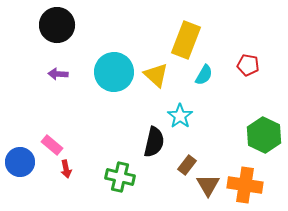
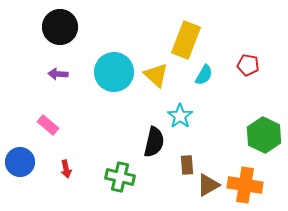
black circle: moved 3 px right, 2 px down
pink rectangle: moved 4 px left, 20 px up
brown rectangle: rotated 42 degrees counterclockwise
brown triangle: rotated 30 degrees clockwise
